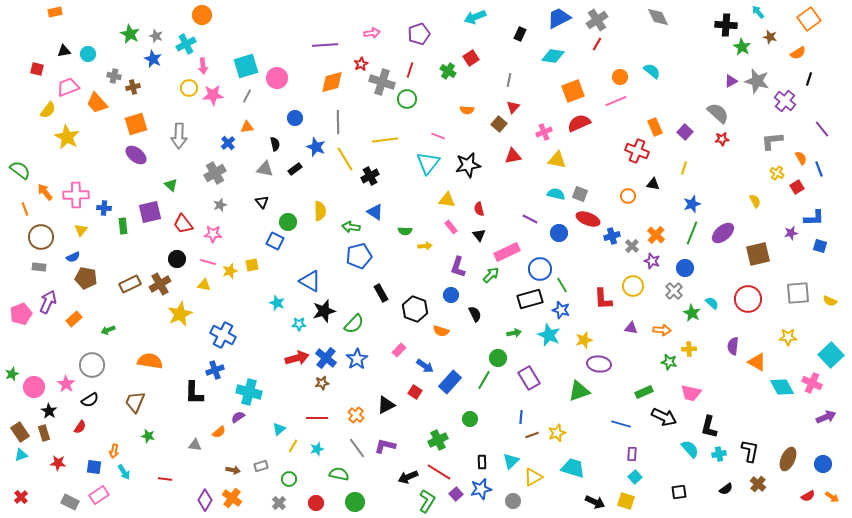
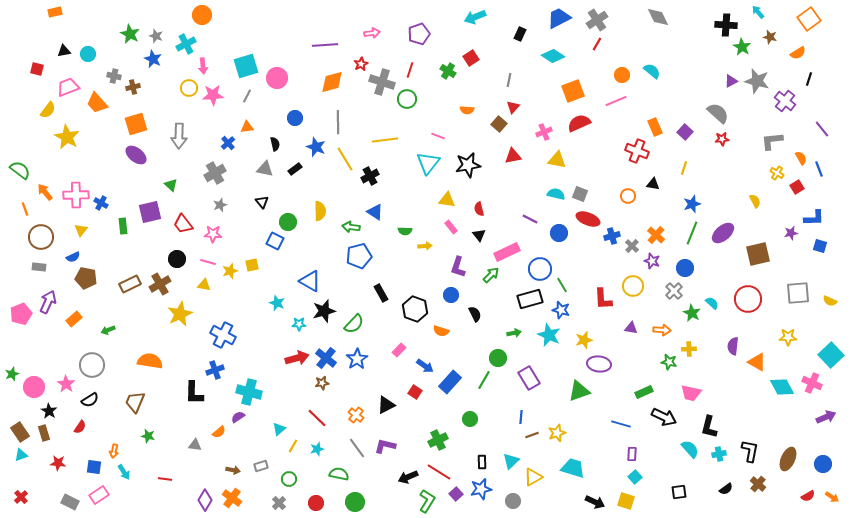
cyan diamond at (553, 56): rotated 25 degrees clockwise
orange circle at (620, 77): moved 2 px right, 2 px up
blue cross at (104, 208): moved 3 px left, 5 px up; rotated 24 degrees clockwise
red line at (317, 418): rotated 45 degrees clockwise
